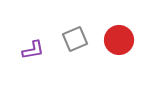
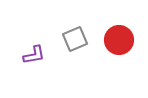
purple L-shape: moved 1 px right, 5 px down
